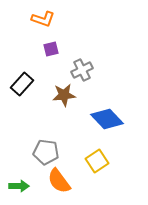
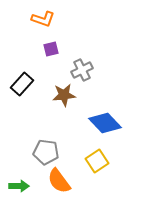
blue diamond: moved 2 px left, 4 px down
